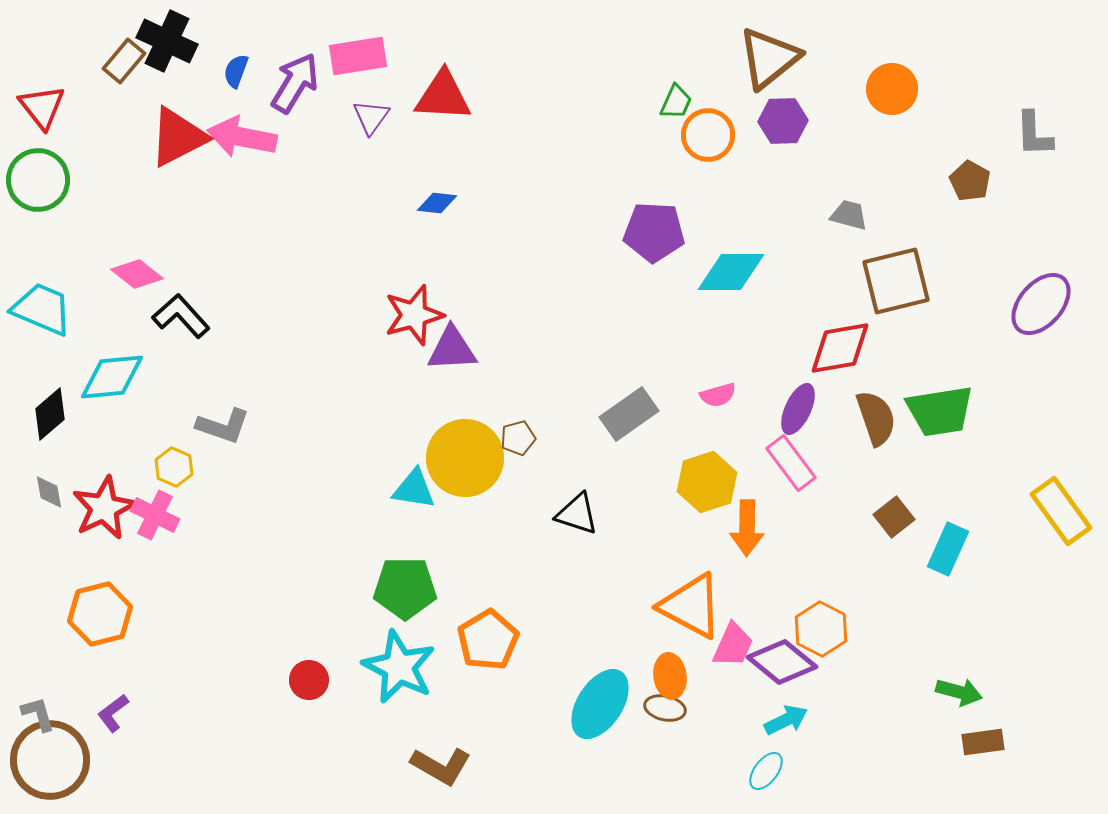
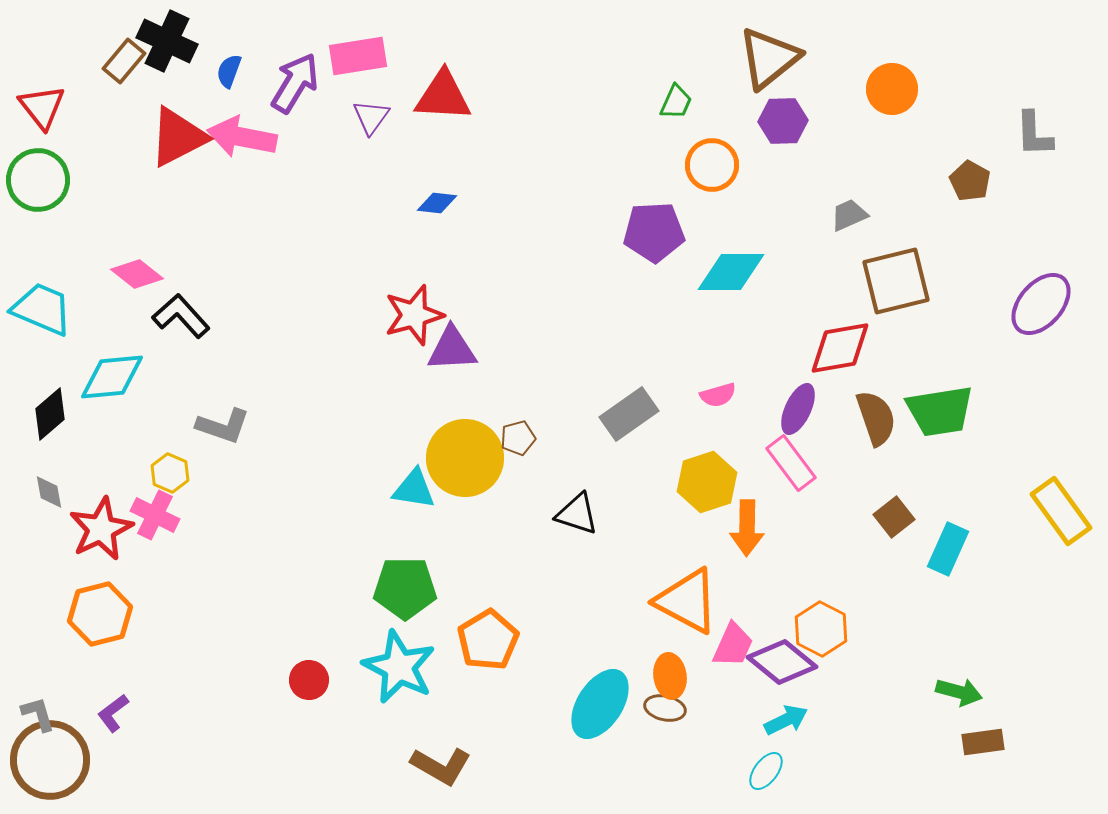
blue semicircle at (236, 71): moved 7 px left
orange circle at (708, 135): moved 4 px right, 30 px down
gray trapezoid at (849, 215): rotated 39 degrees counterclockwise
purple pentagon at (654, 232): rotated 6 degrees counterclockwise
yellow hexagon at (174, 467): moved 4 px left, 6 px down
red star at (104, 508): moved 3 px left, 21 px down
orange triangle at (691, 606): moved 4 px left, 5 px up
